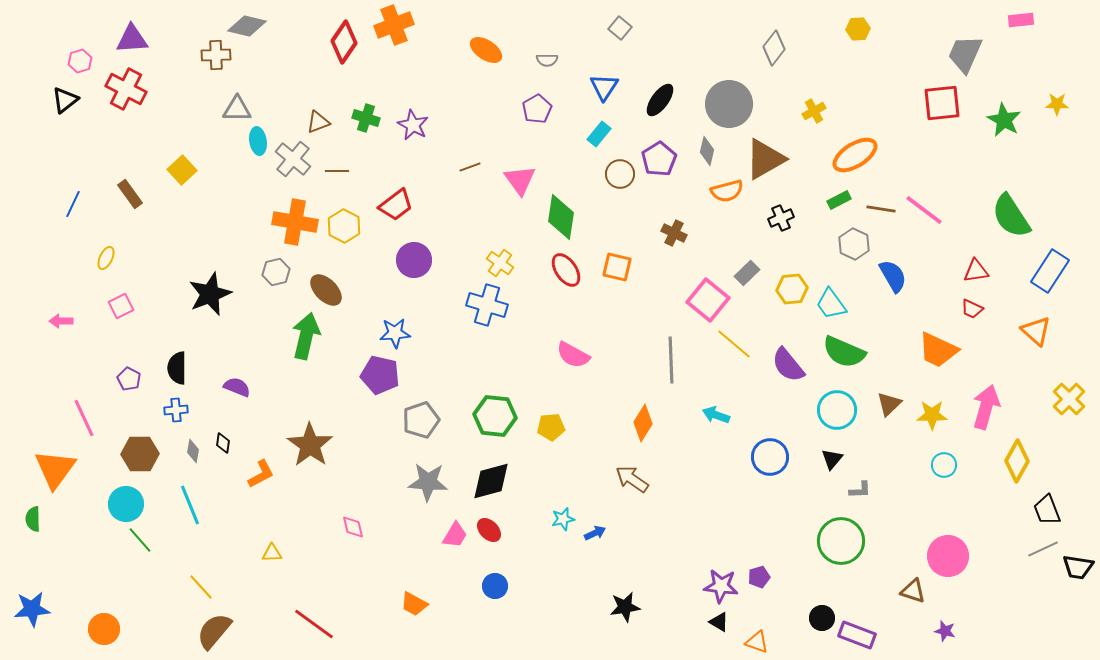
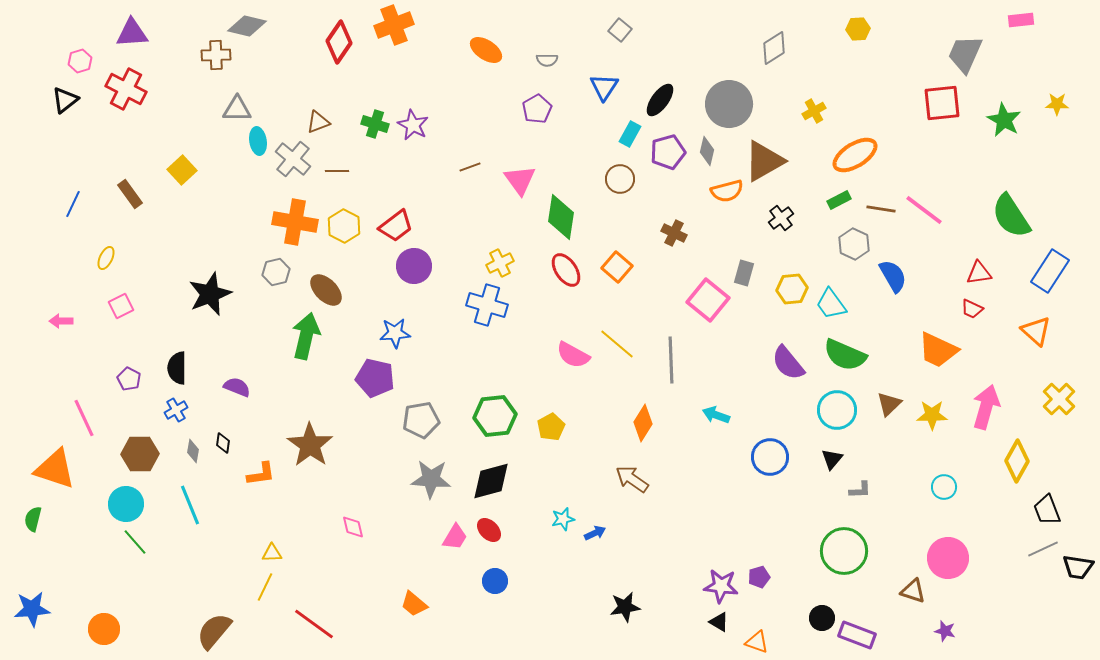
gray square at (620, 28): moved 2 px down
purple triangle at (132, 39): moved 6 px up
red diamond at (344, 42): moved 5 px left
gray diamond at (774, 48): rotated 20 degrees clockwise
green cross at (366, 118): moved 9 px right, 6 px down
cyan rectangle at (599, 134): moved 31 px right; rotated 10 degrees counterclockwise
purple pentagon at (659, 159): moved 9 px right, 7 px up; rotated 16 degrees clockwise
brown triangle at (765, 159): moved 1 px left, 2 px down
brown circle at (620, 174): moved 5 px down
red trapezoid at (396, 205): moved 21 px down
black cross at (781, 218): rotated 15 degrees counterclockwise
purple circle at (414, 260): moved 6 px down
yellow cross at (500, 263): rotated 28 degrees clockwise
orange square at (617, 267): rotated 28 degrees clockwise
red triangle at (976, 271): moved 3 px right, 2 px down
gray rectangle at (747, 273): moved 3 px left; rotated 30 degrees counterclockwise
yellow line at (734, 344): moved 117 px left
green semicircle at (844, 352): moved 1 px right, 3 px down
purple semicircle at (788, 365): moved 2 px up
purple pentagon at (380, 375): moved 5 px left, 3 px down
yellow cross at (1069, 399): moved 10 px left
blue cross at (176, 410): rotated 25 degrees counterclockwise
green hexagon at (495, 416): rotated 12 degrees counterclockwise
gray pentagon at (421, 420): rotated 9 degrees clockwise
yellow pentagon at (551, 427): rotated 24 degrees counterclockwise
cyan circle at (944, 465): moved 22 px down
orange triangle at (55, 469): rotated 48 degrees counterclockwise
orange L-shape at (261, 474): rotated 20 degrees clockwise
gray star at (428, 482): moved 3 px right, 3 px up
green semicircle at (33, 519): rotated 15 degrees clockwise
pink trapezoid at (455, 535): moved 2 px down
green line at (140, 540): moved 5 px left, 2 px down
green circle at (841, 541): moved 3 px right, 10 px down
pink circle at (948, 556): moved 2 px down
blue circle at (495, 586): moved 5 px up
yellow line at (201, 587): moved 64 px right; rotated 68 degrees clockwise
orange trapezoid at (414, 604): rotated 12 degrees clockwise
